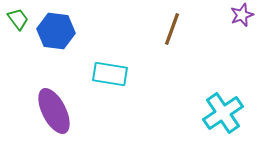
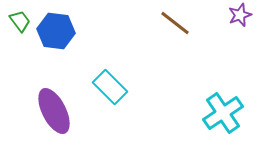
purple star: moved 2 px left
green trapezoid: moved 2 px right, 2 px down
brown line: moved 3 px right, 6 px up; rotated 72 degrees counterclockwise
cyan rectangle: moved 13 px down; rotated 36 degrees clockwise
